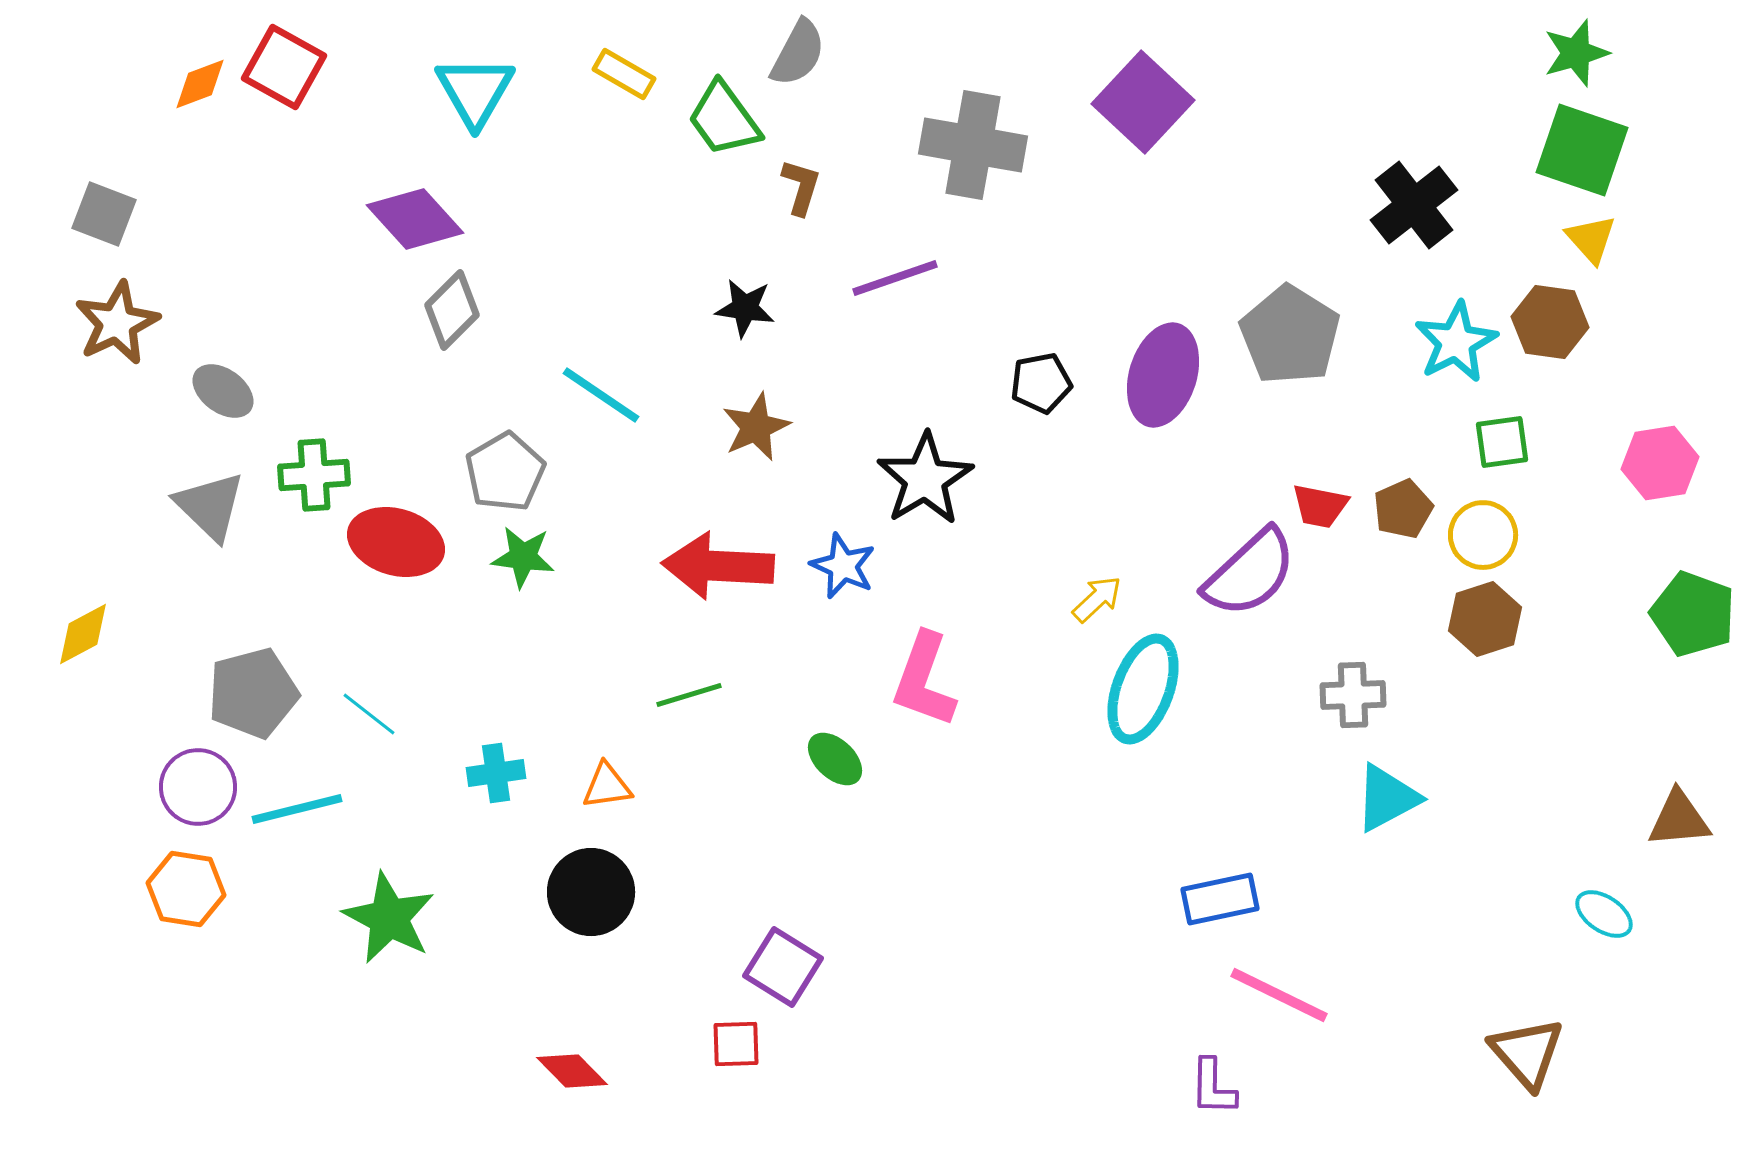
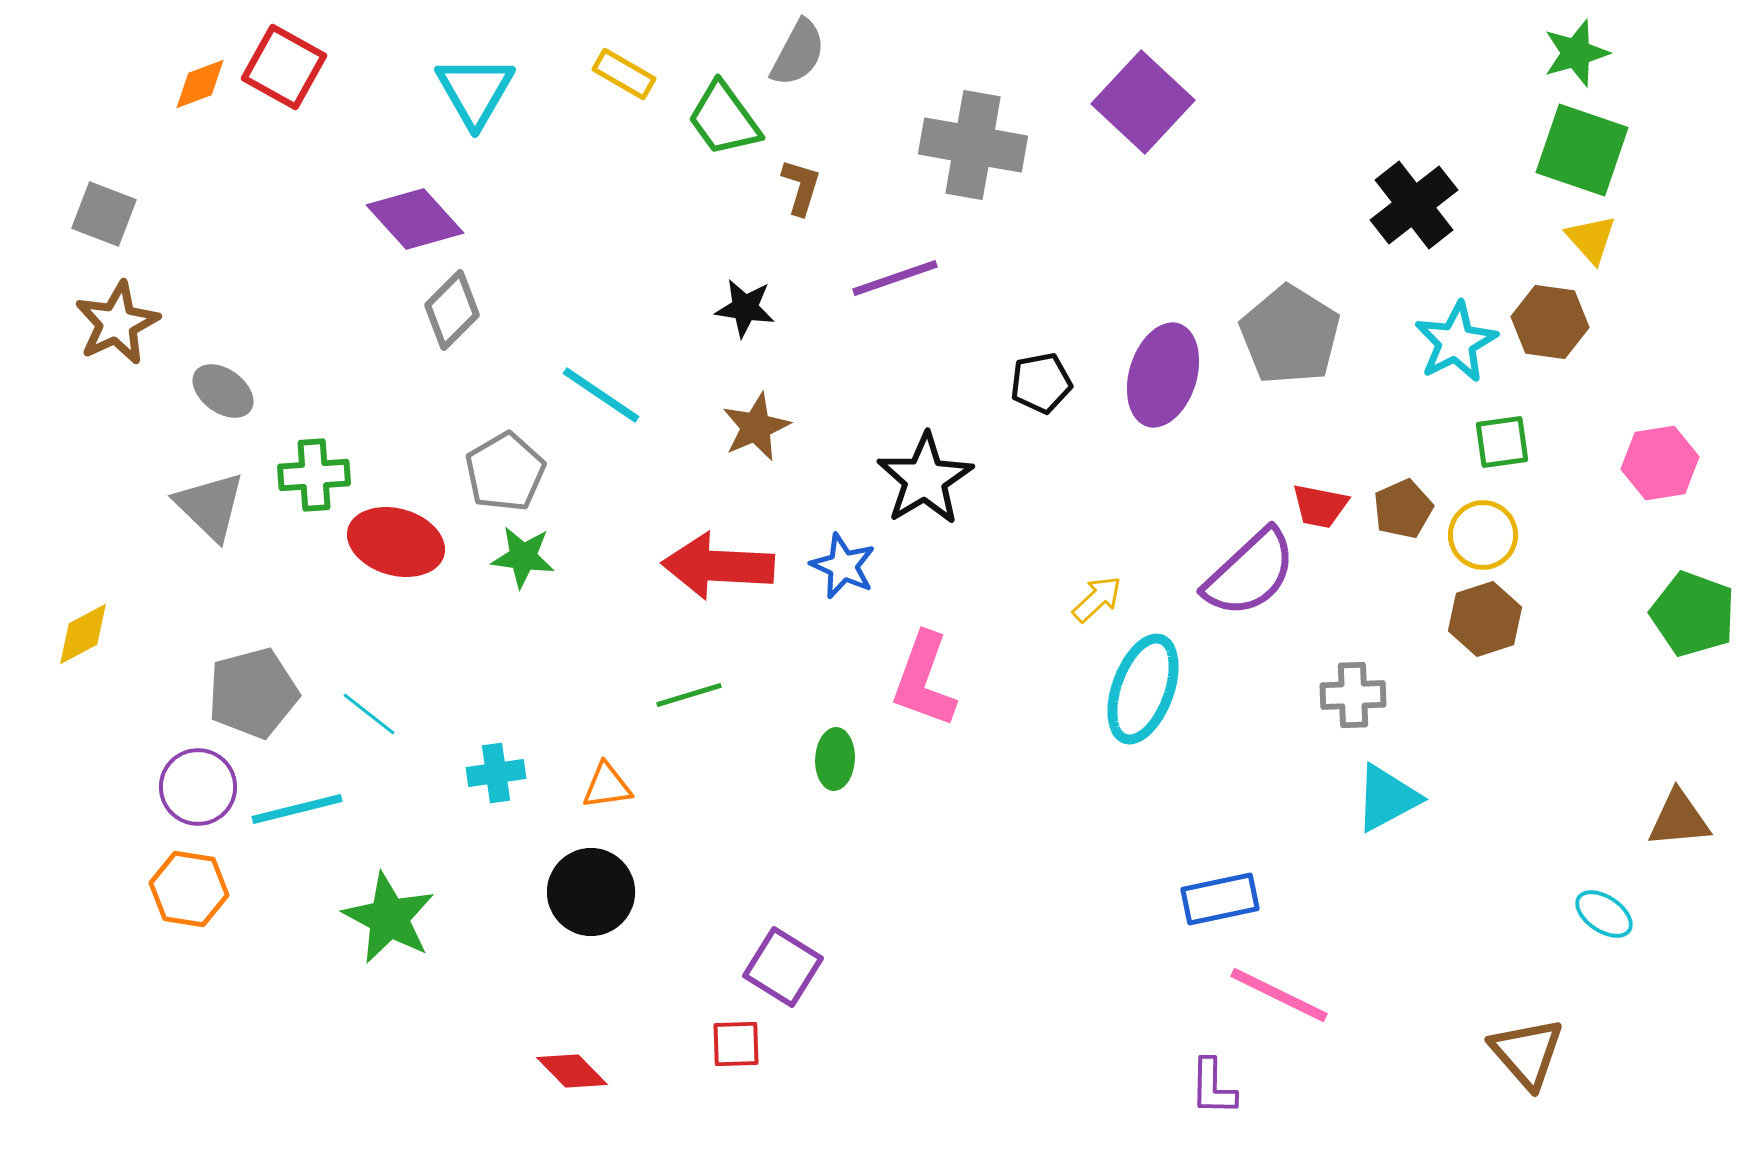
green ellipse at (835, 759): rotated 50 degrees clockwise
orange hexagon at (186, 889): moved 3 px right
